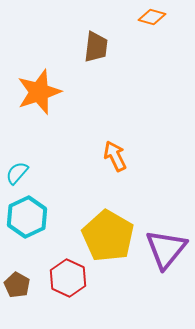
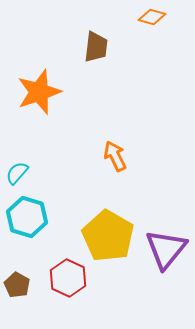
cyan hexagon: rotated 18 degrees counterclockwise
